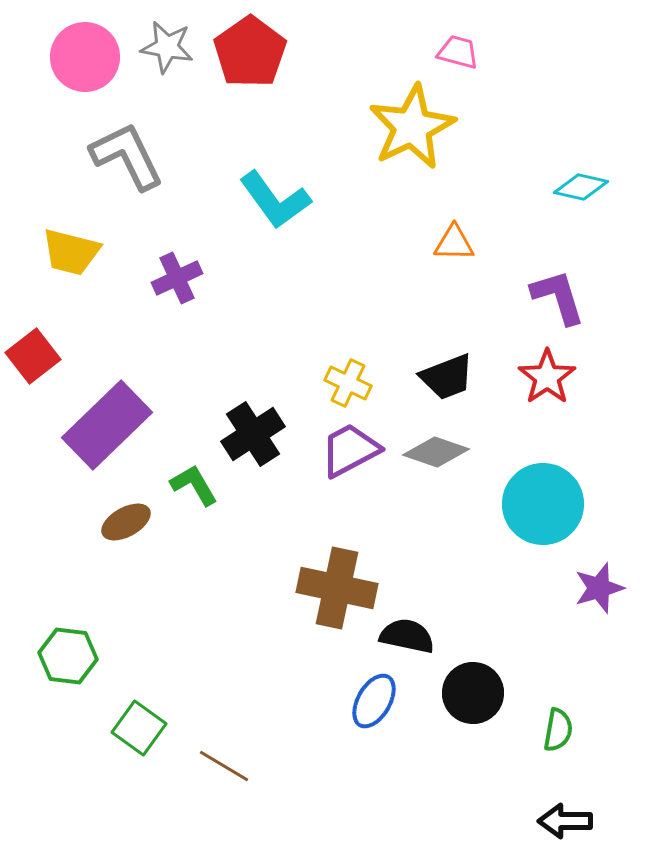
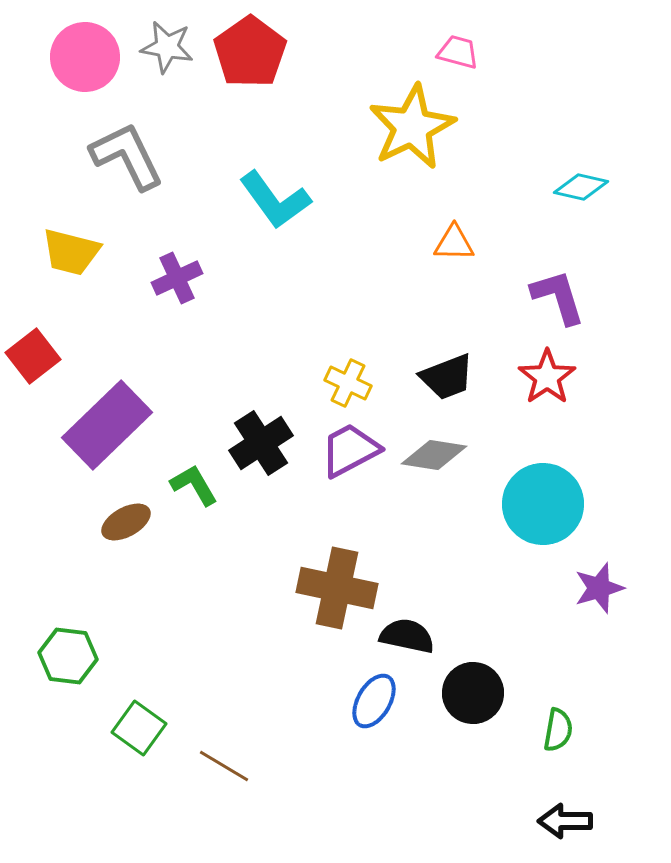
black cross: moved 8 px right, 9 px down
gray diamond: moved 2 px left, 3 px down; rotated 10 degrees counterclockwise
